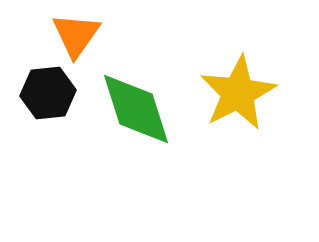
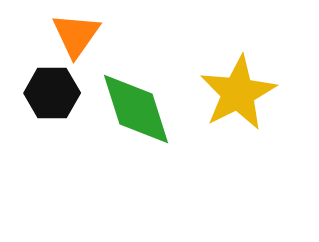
black hexagon: moved 4 px right; rotated 6 degrees clockwise
